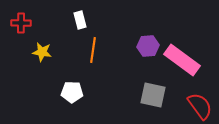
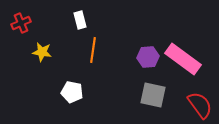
red cross: rotated 24 degrees counterclockwise
purple hexagon: moved 11 px down
pink rectangle: moved 1 px right, 1 px up
white pentagon: rotated 10 degrees clockwise
red semicircle: moved 1 px up
